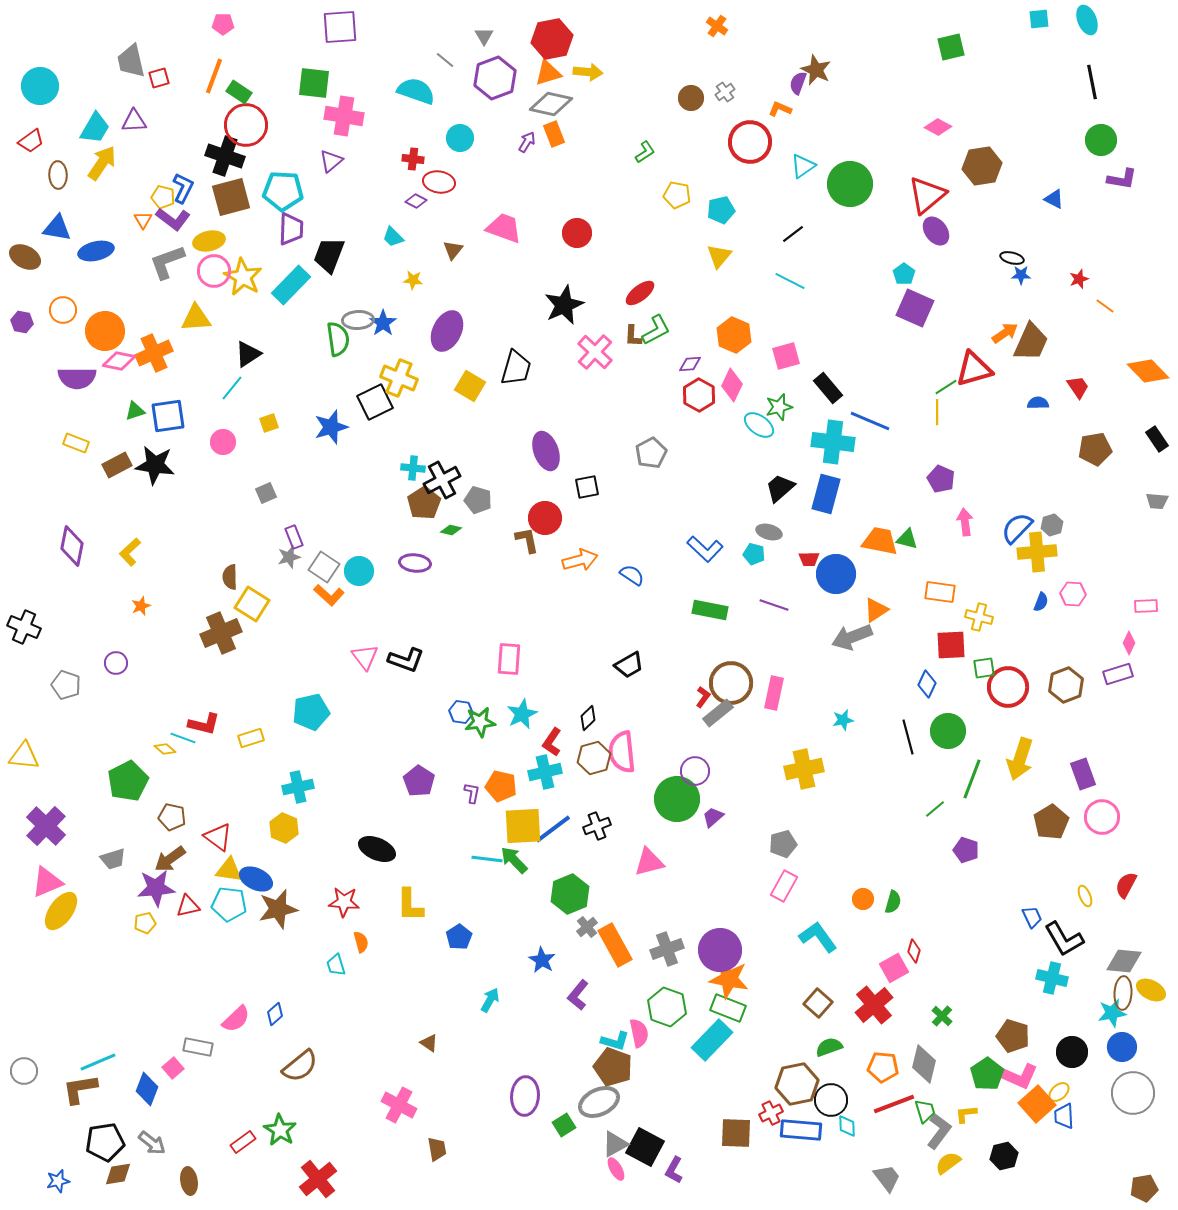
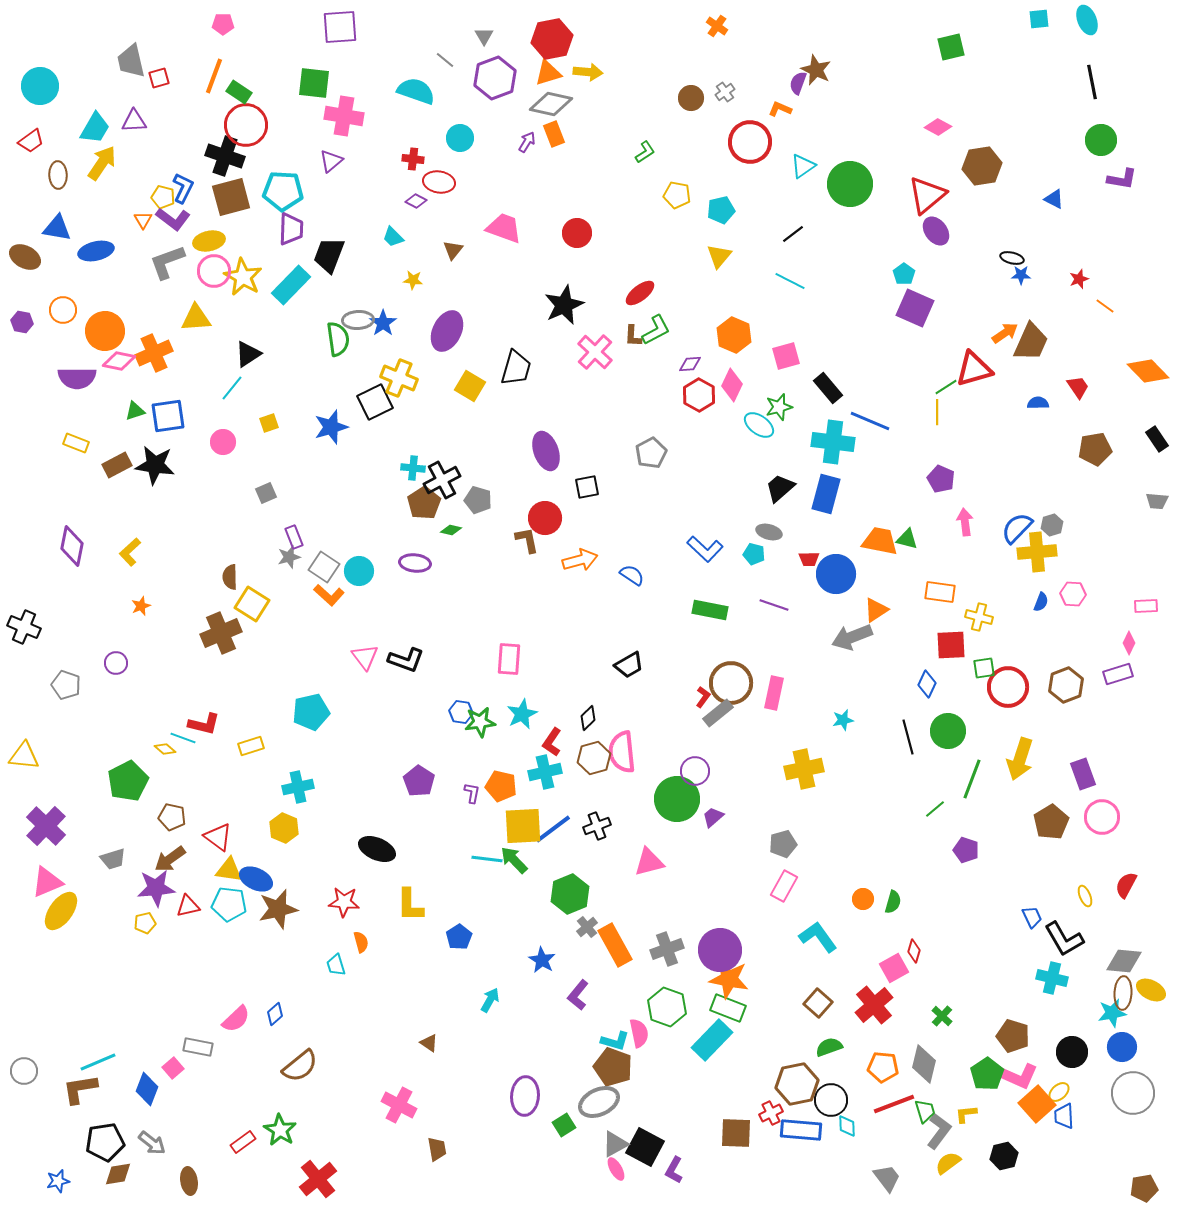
yellow rectangle at (251, 738): moved 8 px down
